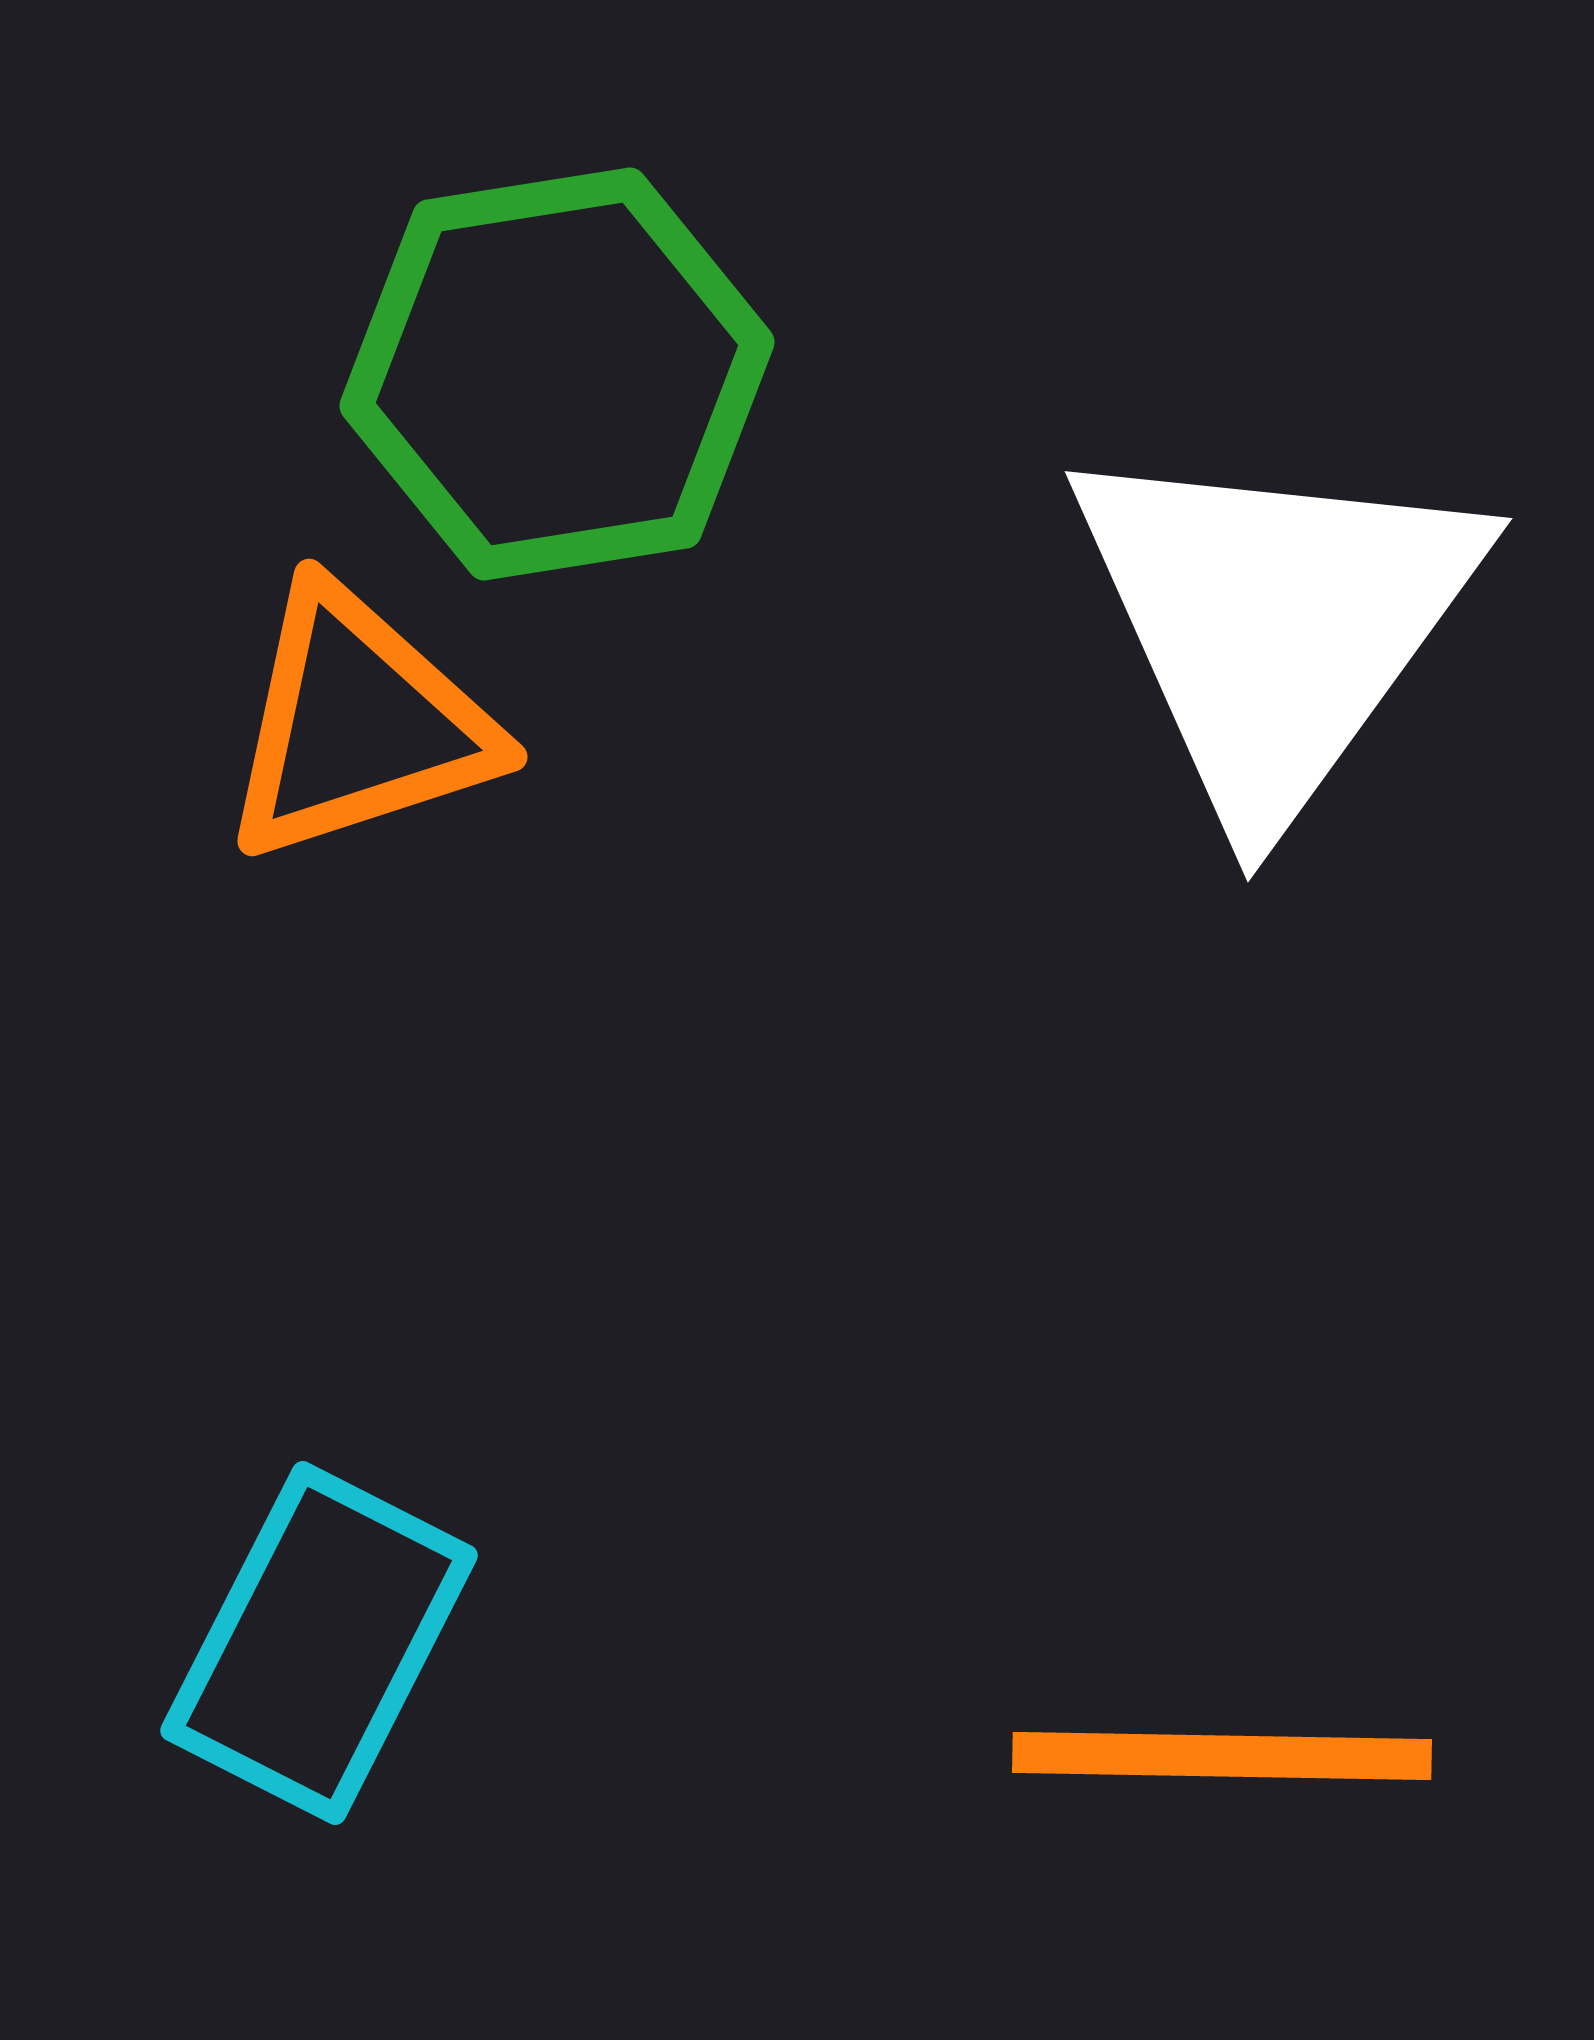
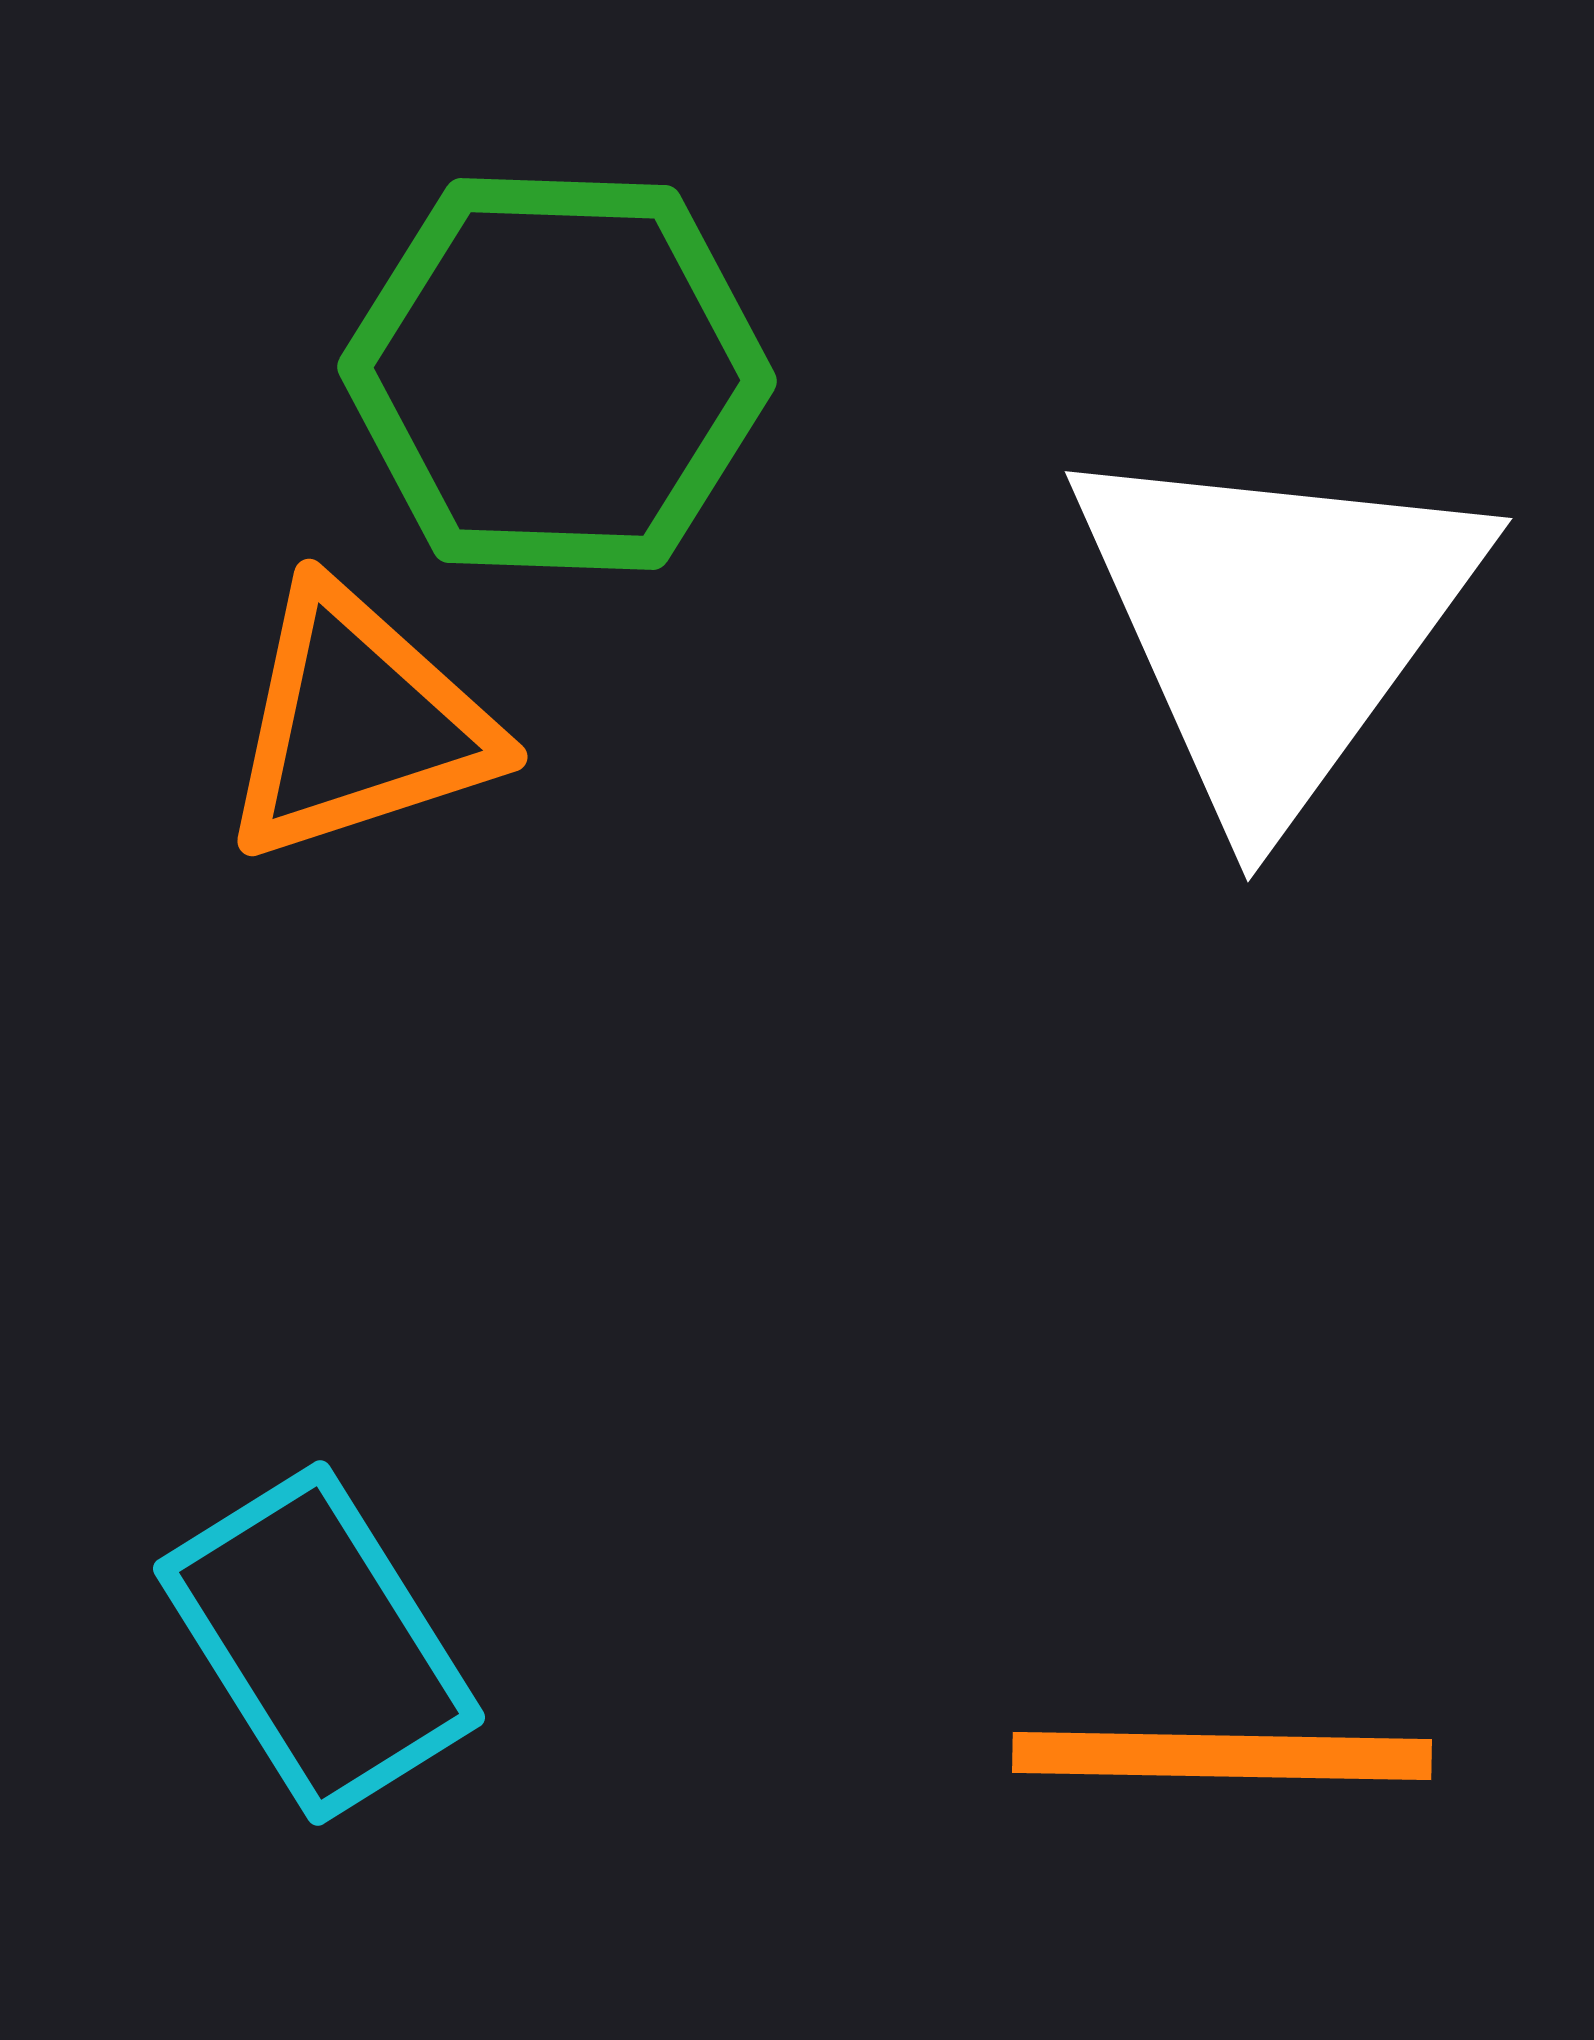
green hexagon: rotated 11 degrees clockwise
cyan rectangle: rotated 59 degrees counterclockwise
